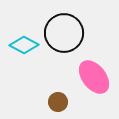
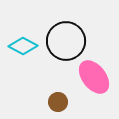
black circle: moved 2 px right, 8 px down
cyan diamond: moved 1 px left, 1 px down
